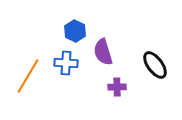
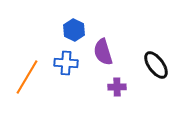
blue hexagon: moved 1 px left, 1 px up
black ellipse: moved 1 px right
orange line: moved 1 px left, 1 px down
